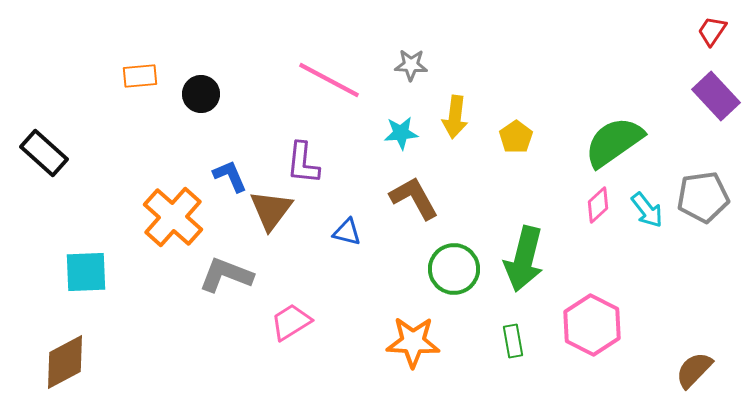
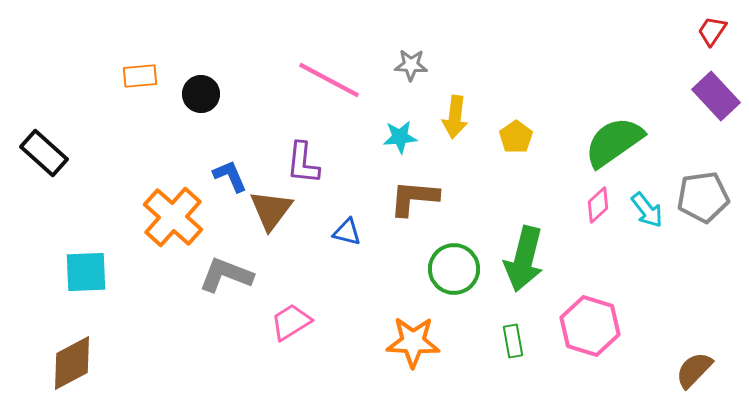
cyan star: moved 1 px left, 4 px down
brown L-shape: rotated 56 degrees counterclockwise
pink hexagon: moved 2 px left, 1 px down; rotated 10 degrees counterclockwise
brown diamond: moved 7 px right, 1 px down
